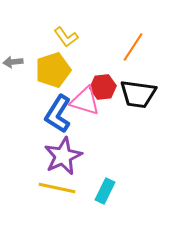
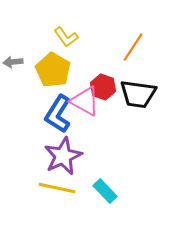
yellow pentagon: rotated 24 degrees counterclockwise
red hexagon: rotated 25 degrees clockwise
pink triangle: rotated 12 degrees clockwise
cyan rectangle: rotated 70 degrees counterclockwise
